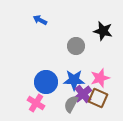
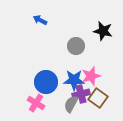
pink star: moved 9 px left, 2 px up
purple cross: moved 2 px left; rotated 24 degrees clockwise
brown square: rotated 12 degrees clockwise
